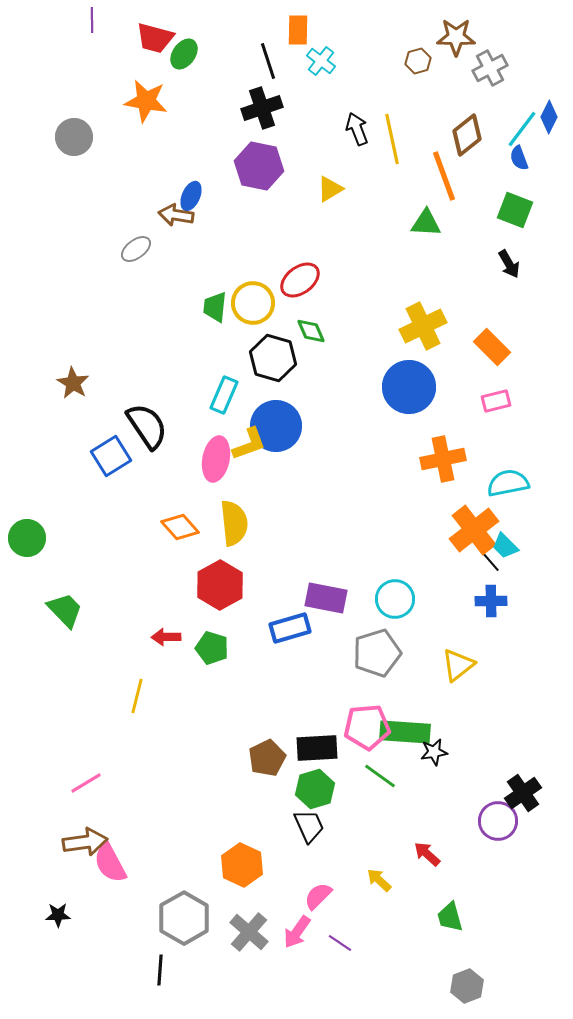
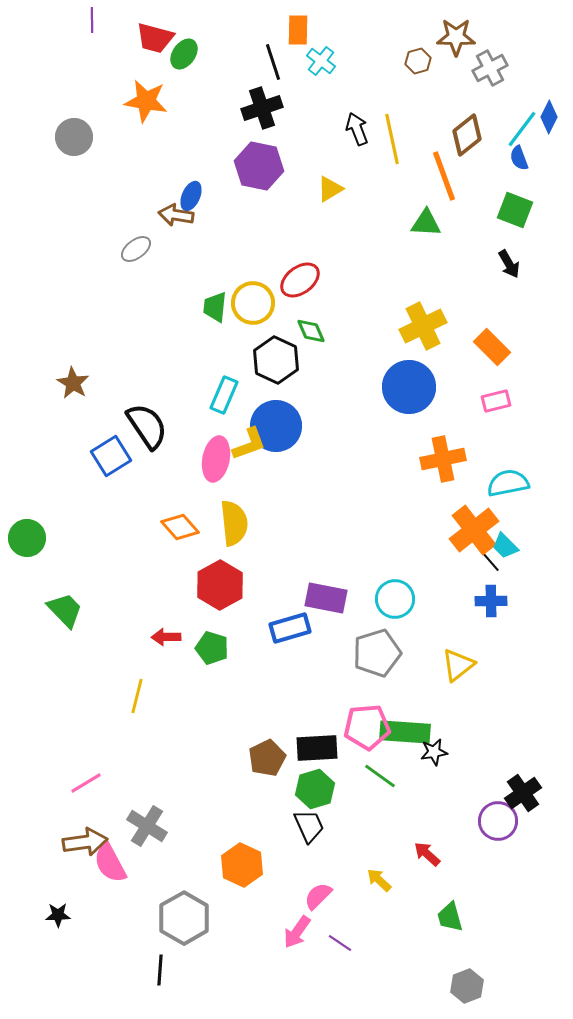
black line at (268, 61): moved 5 px right, 1 px down
black hexagon at (273, 358): moved 3 px right, 2 px down; rotated 9 degrees clockwise
gray cross at (249, 932): moved 102 px left, 106 px up; rotated 9 degrees counterclockwise
